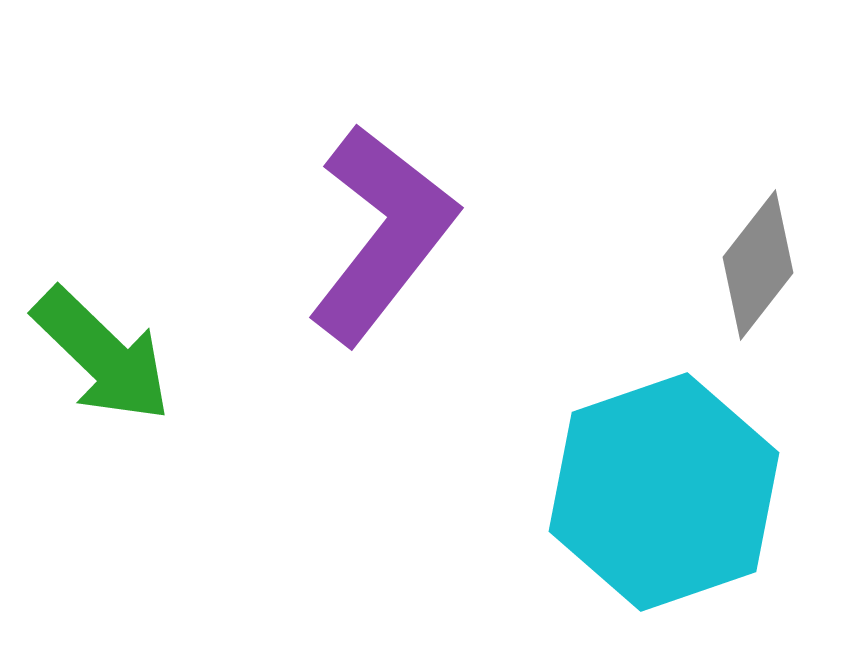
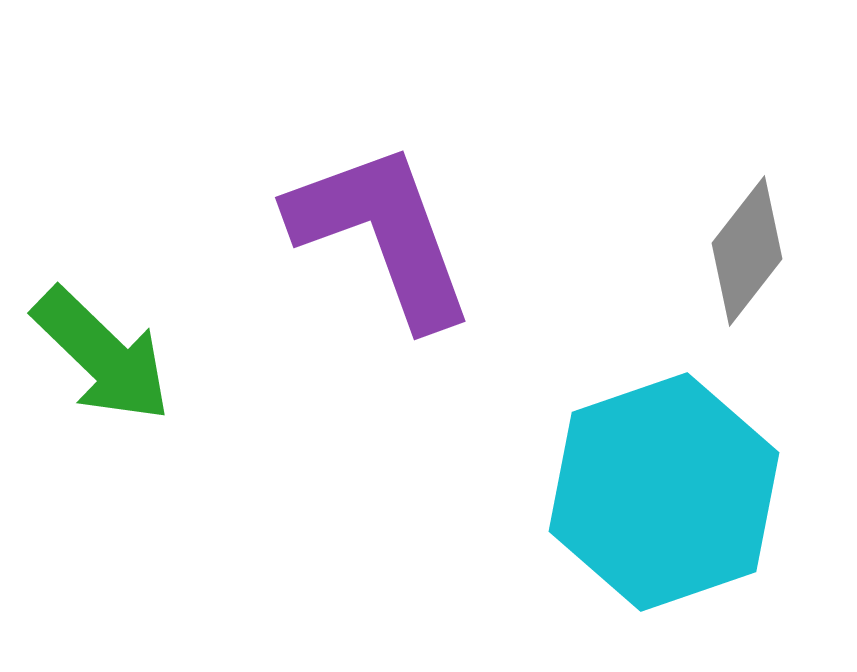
purple L-shape: rotated 58 degrees counterclockwise
gray diamond: moved 11 px left, 14 px up
